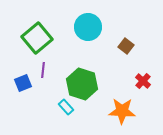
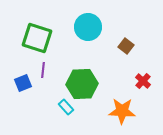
green square: rotated 32 degrees counterclockwise
green hexagon: rotated 20 degrees counterclockwise
